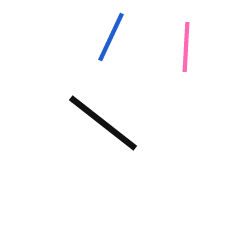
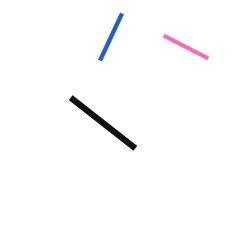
pink line: rotated 66 degrees counterclockwise
